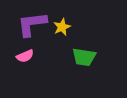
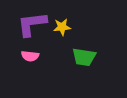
yellow star: rotated 18 degrees clockwise
pink semicircle: moved 5 px right; rotated 30 degrees clockwise
